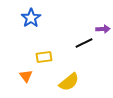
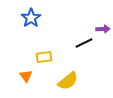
yellow semicircle: moved 1 px left, 1 px up
